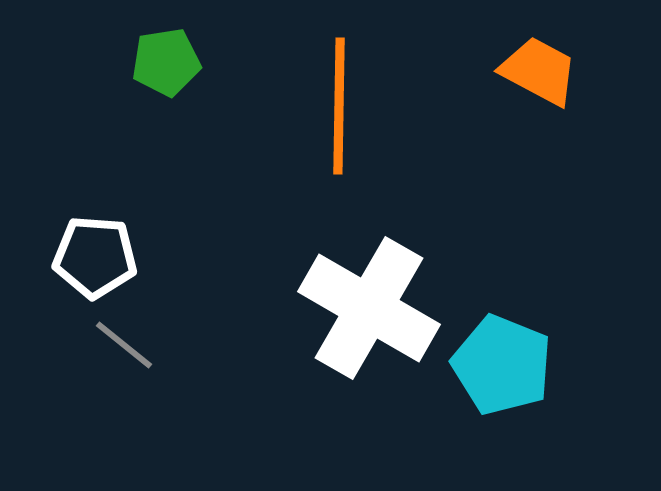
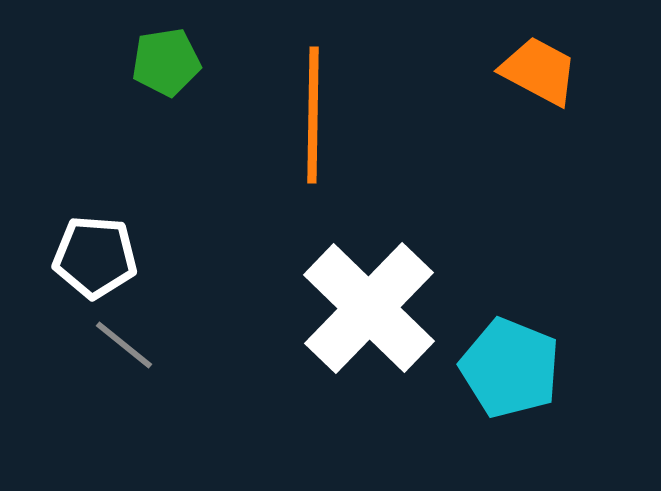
orange line: moved 26 px left, 9 px down
white cross: rotated 14 degrees clockwise
cyan pentagon: moved 8 px right, 3 px down
